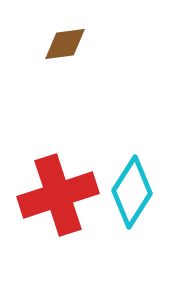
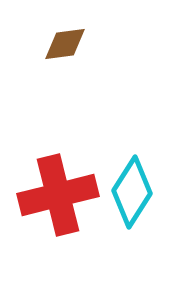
red cross: rotated 4 degrees clockwise
